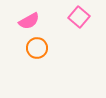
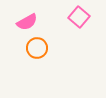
pink semicircle: moved 2 px left, 1 px down
